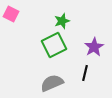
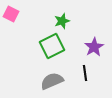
green square: moved 2 px left, 1 px down
black line: rotated 21 degrees counterclockwise
gray semicircle: moved 2 px up
